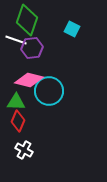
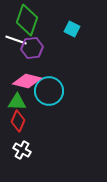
pink diamond: moved 2 px left, 1 px down
green triangle: moved 1 px right
white cross: moved 2 px left
